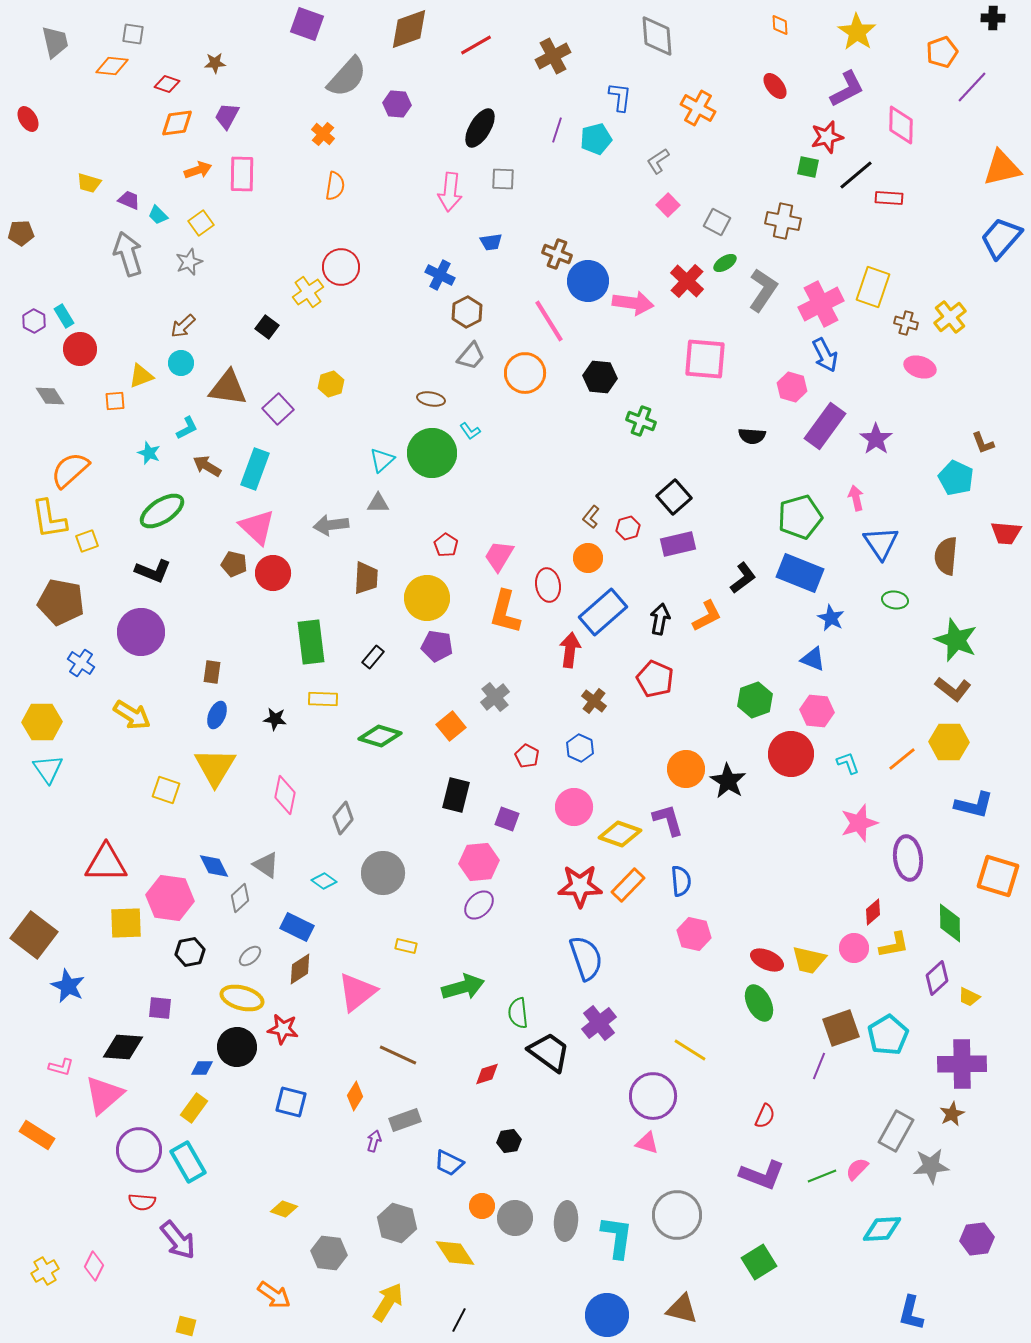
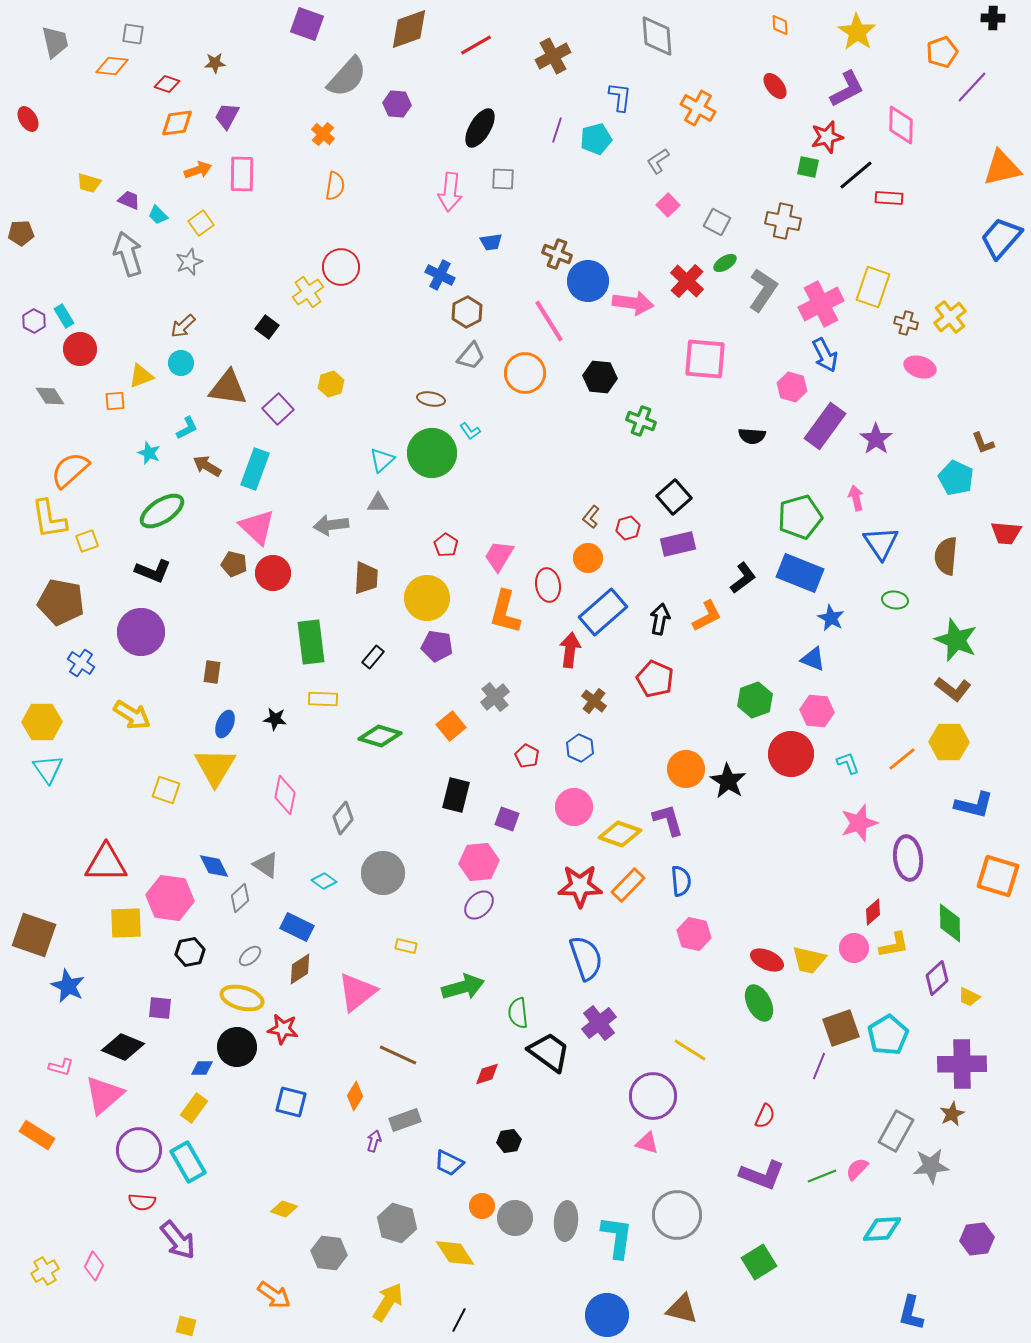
blue ellipse at (217, 715): moved 8 px right, 9 px down
brown square at (34, 935): rotated 18 degrees counterclockwise
black diamond at (123, 1047): rotated 18 degrees clockwise
